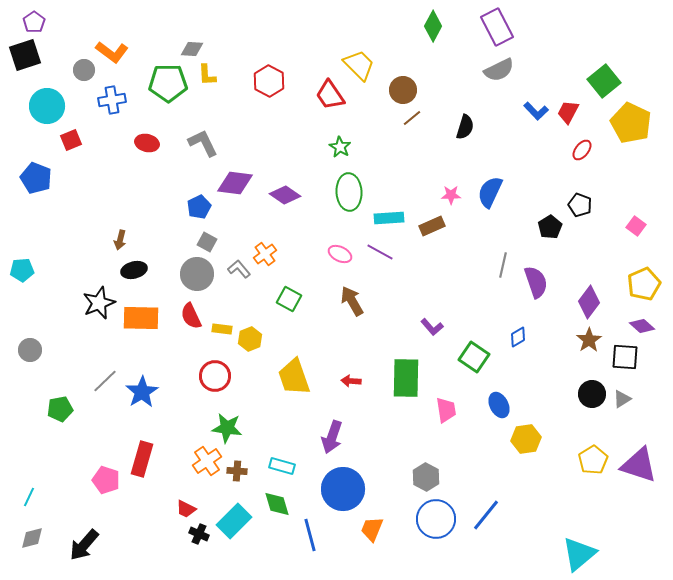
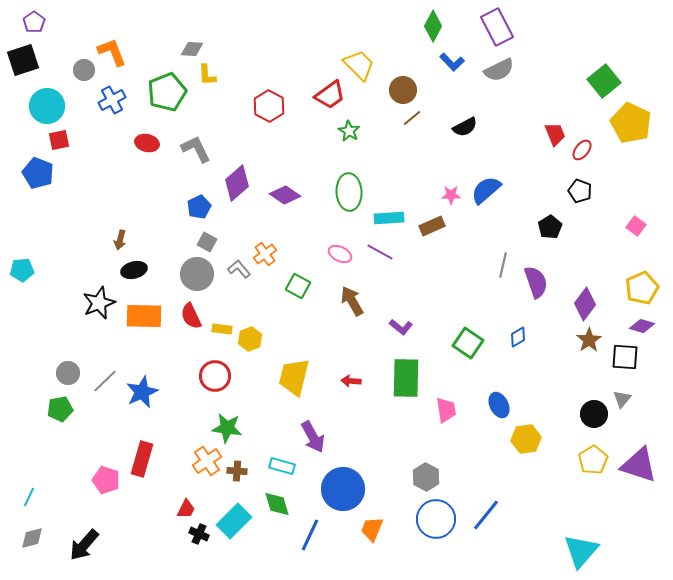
orange L-shape at (112, 52): rotated 148 degrees counterclockwise
black square at (25, 55): moved 2 px left, 5 px down
red hexagon at (269, 81): moved 25 px down
green pentagon at (168, 83): moved 1 px left, 9 px down; rotated 21 degrees counterclockwise
red trapezoid at (330, 95): rotated 92 degrees counterclockwise
blue cross at (112, 100): rotated 20 degrees counterclockwise
blue L-shape at (536, 111): moved 84 px left, 49 px up
red trapezoid at (568, 112): moved 13 px left, 22 px down; rotated 130 degrees clockwise
black semicircle at (465, 127): rotated 45 degrees clockwise
red square at (71, 140): moved 12 px left; rotated 10 degrees clockwise
gray L-shape at (203, 143): moved 7 px left, 6 px down
green star at (340, 147): moved 9 px right, 16 px up
blue pentagon at (36, 178): moved 2 px right, 5 px up
purple diamond at (235, 183): moved 2 px right; rotated 48 degrees counterclockwise
blue semicircle at (490, 192): moved 4 px left, 2 px up; rotated 24 degrees clockwise
black pentagon at (580, 205): moved 14 px up
yellow pentagon at (644, 284): moved 2 px left, 4 px down
green square at (289, 299): moved 9 px right, 13 px up
purple diamond at (589, 302): moved 4 px left, 2 px down
orange rectangle at (141, 318): moved 3 px right, 2 px up
purple diamond at (642, 326): rotated 25 degrees counterclockwise
purple L-shape at (432, 327): moved 31 px left; rotated 10 degrees counterclockwise
gray circle at (30, 350): moved 38 px right, 23 px down
green square at (474, 357): moved 6 px left, 14 px up
yellow trapezoid at (294, 377): rotated 33 degrees clockwise
blue star at (142, 392): rotated 8 degrees clockwise
black circle at (592, 394): moved 2 px right, 20 px down
gray triangle at (622, 399): rotated 18 degrees counterclockwise
purple arrow at (332, 437): moved 19 px left; rotated 48 degrees counterclockwise
red trapezoid at (186, 509): rotated 90 degrees counterclockwise
blue line at (310, 535): rotated 40 degrees clockwise
cyan triangle at (579, 554): moved 2 px right, 3 px up; rotated 9 degrees counterclockwise
